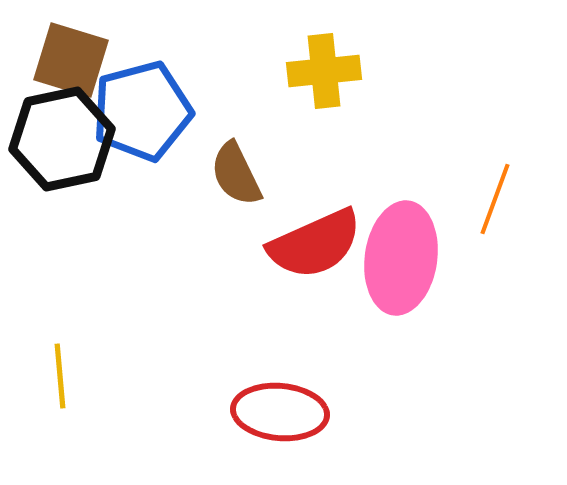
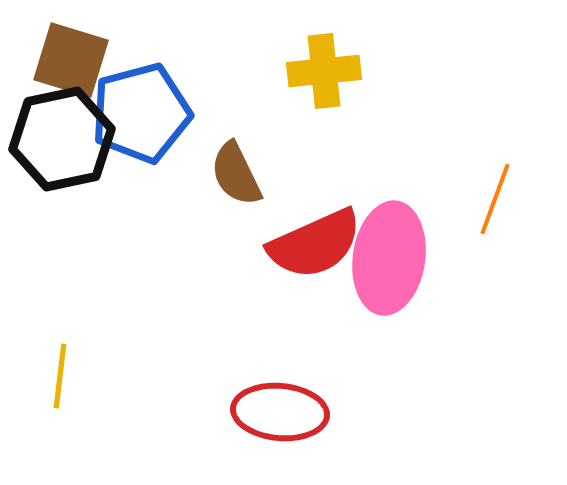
blue pentagon: moved 1 px left, 2 px down
pink ellipse: moved 12 px left
yellow line: rotated 12 degrees clockwise
